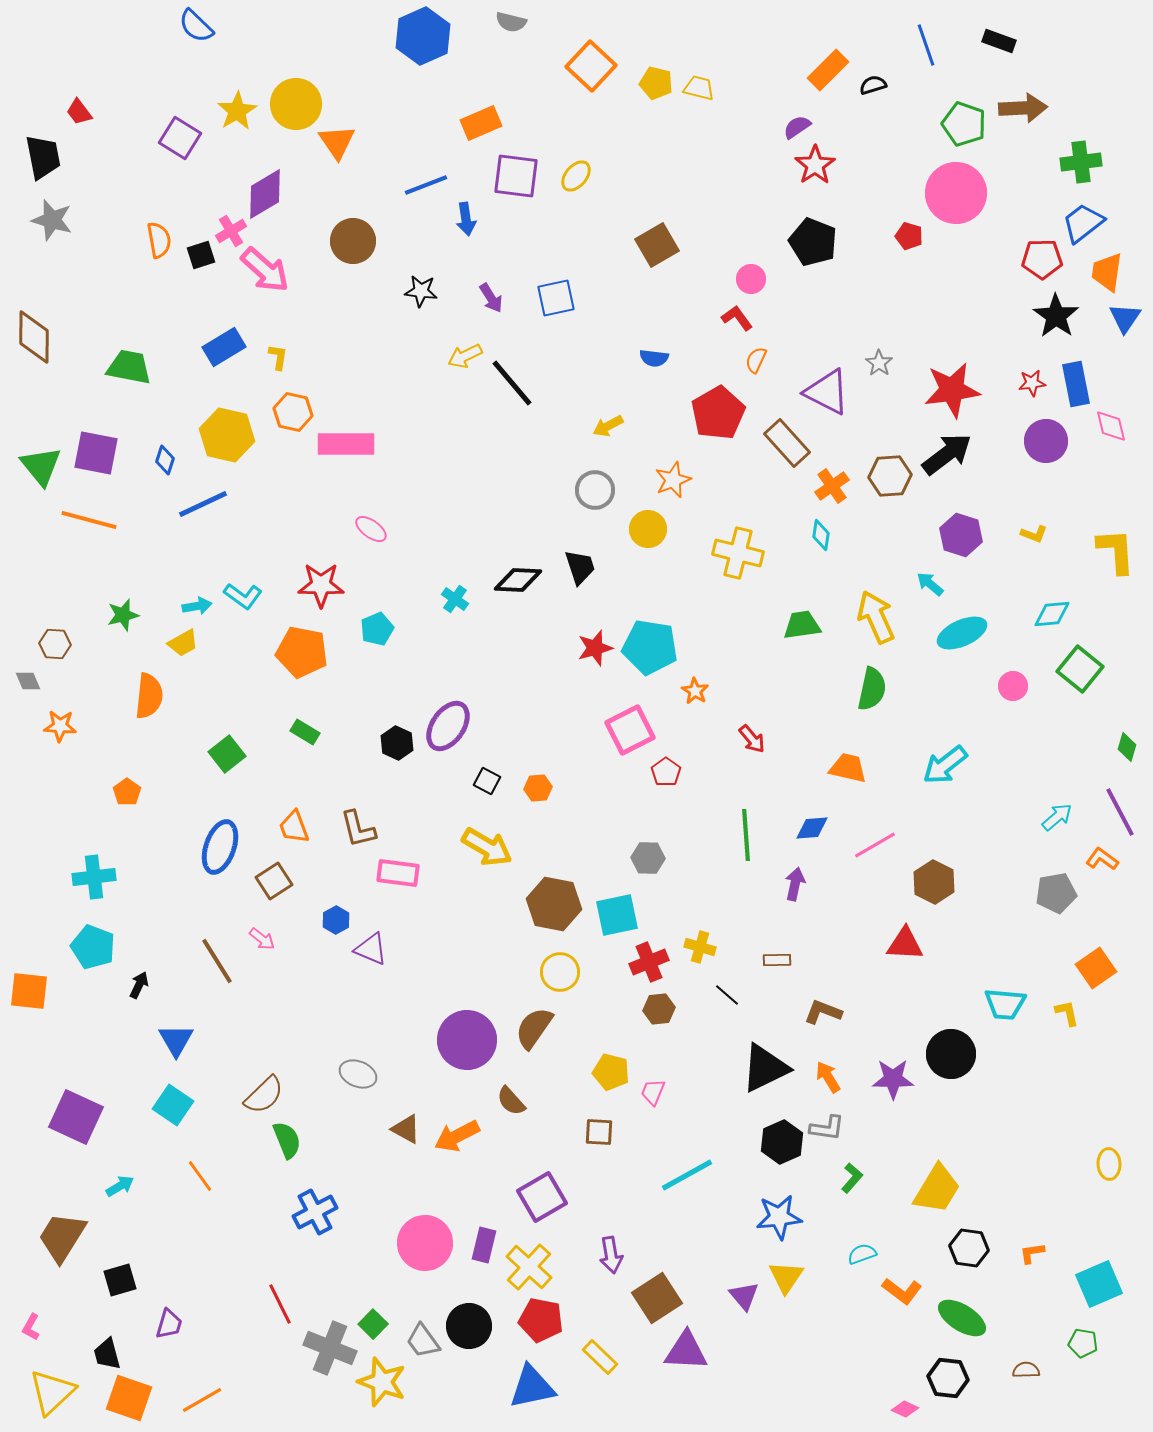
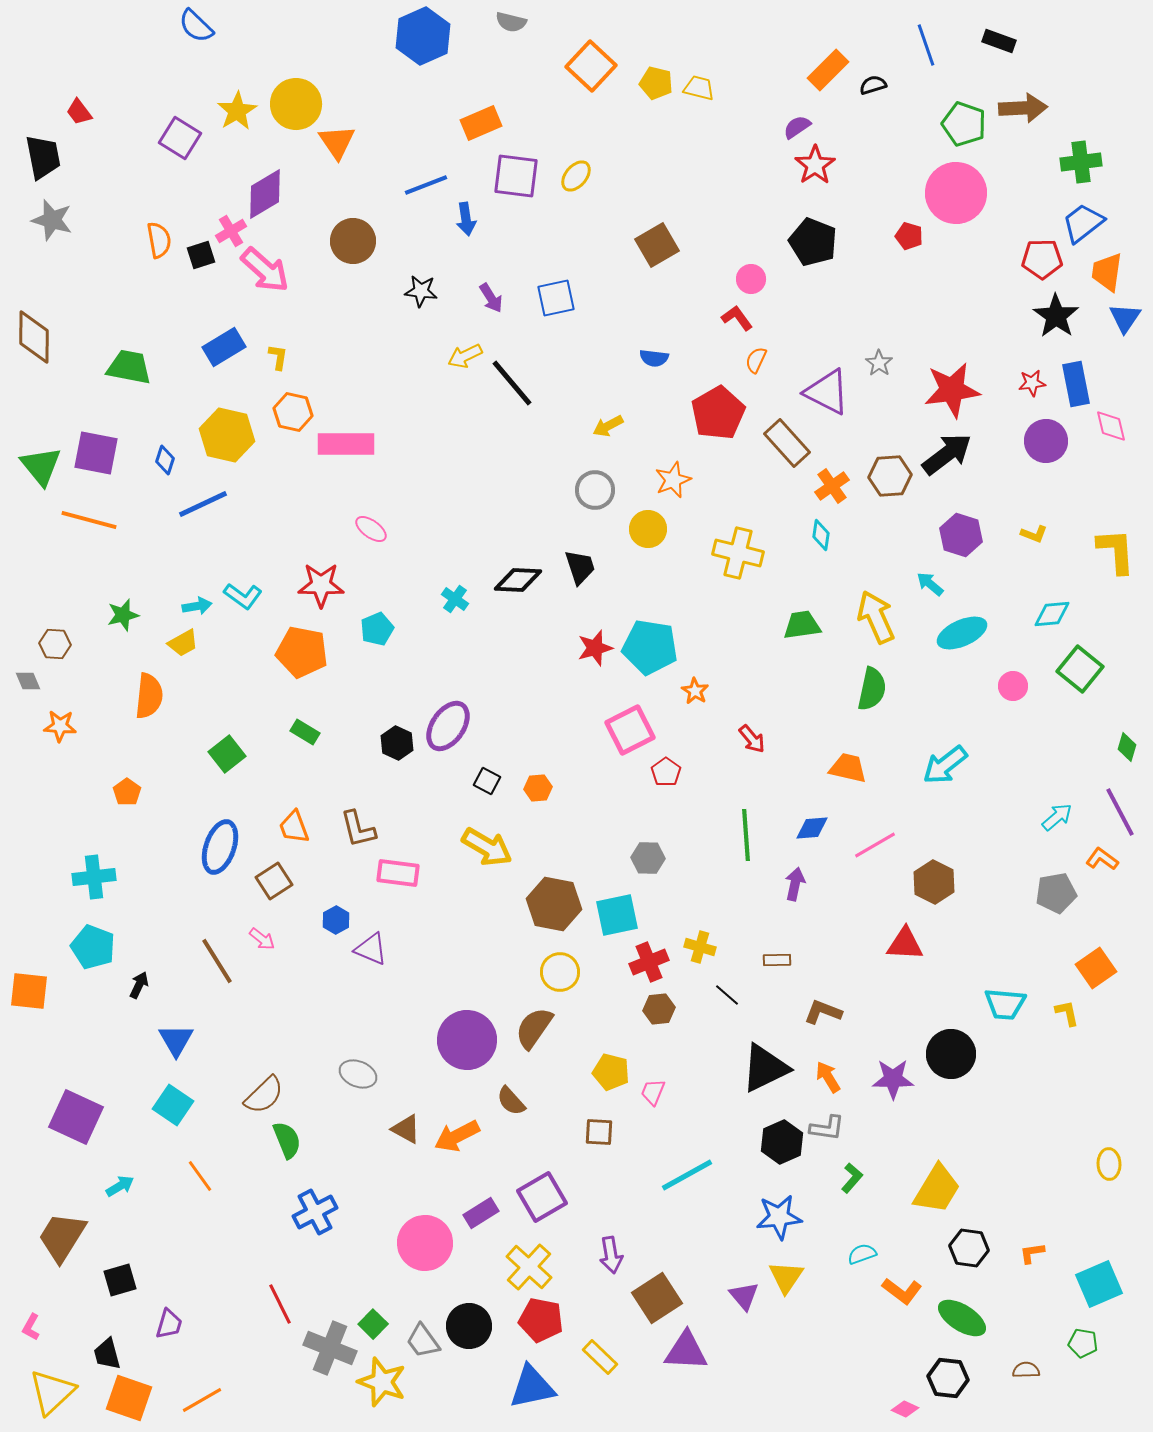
purple rectangle at (484, 1245): moved 3 px left, 32 px up; rotated 44 degrees clockwise
